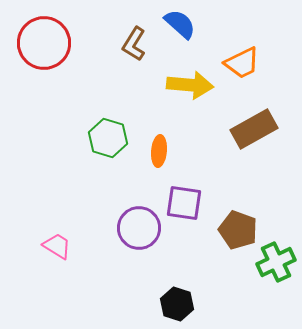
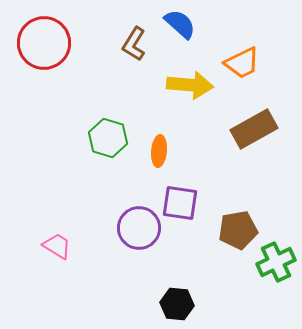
purple square: moved 4 px left
brown pentagon: rotated 30 degrees counterclockwise
black hexagon: rotated 12 degrees counterclockwise
